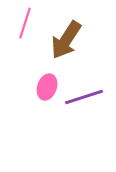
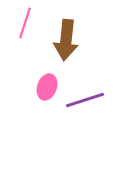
brown arrow: rotated 27 degrees counterclockwise
purple line: moved 1 px right, 3 px down
